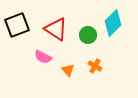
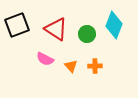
cyan diamond: moved 1 px right, 2 px down; rotated 24 degrees counterclockwise
green circle: moved 1 px left, 1 px up
pink semicircle: moved 2 px right, 2 px down
orange cross: rotated 32 degrees counterclockwise
orange triangle: moved 3 px right, 4 px up
